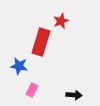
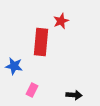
red rectangle: rotated 12 degrees counterclockwise
blue star: moved 5 px left
